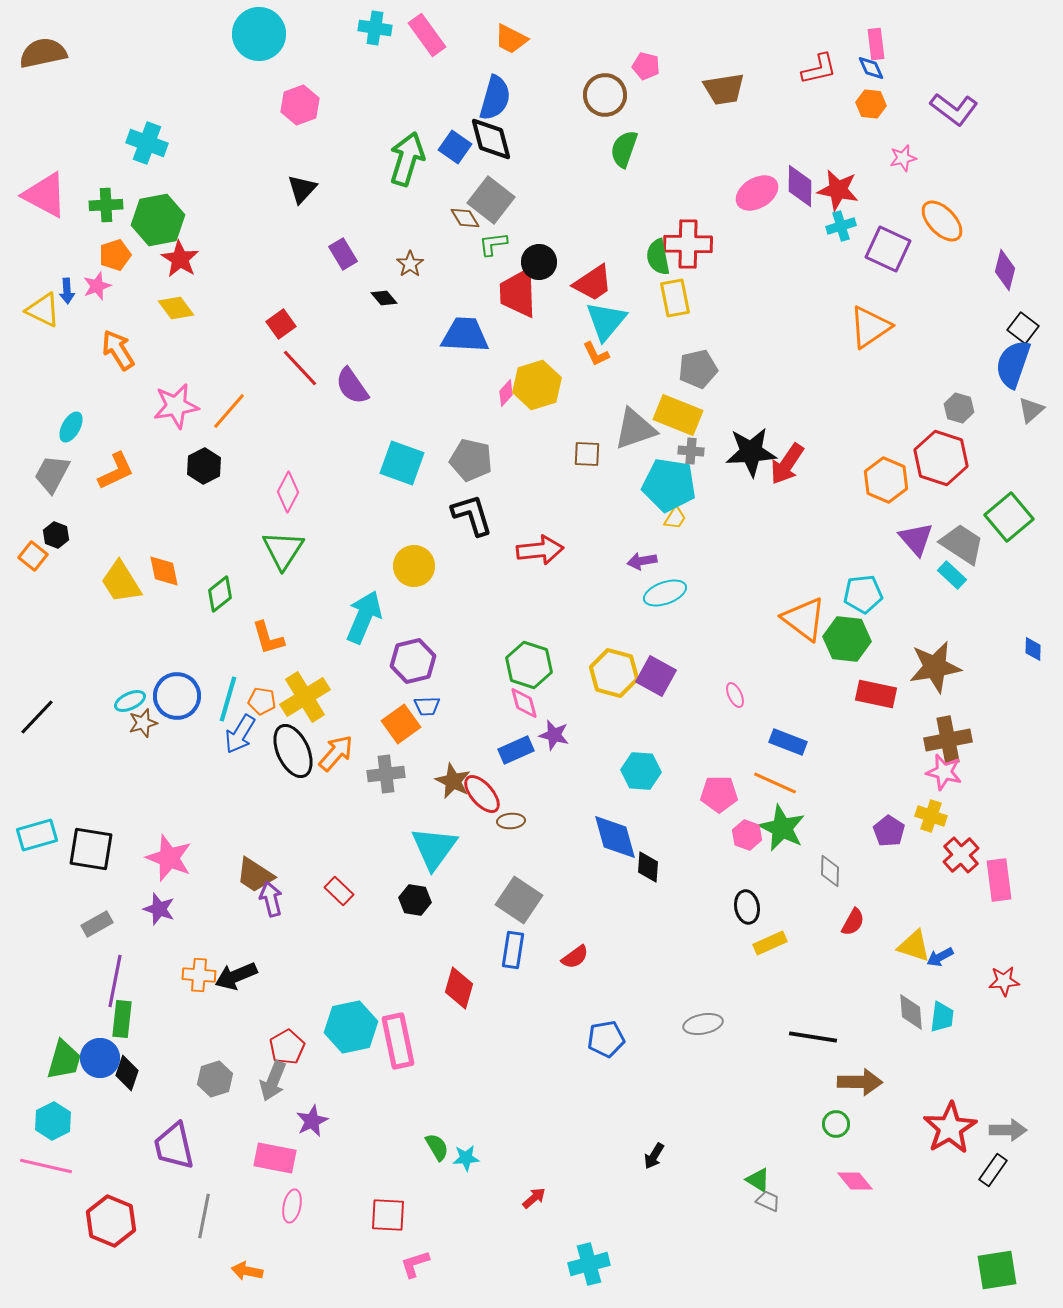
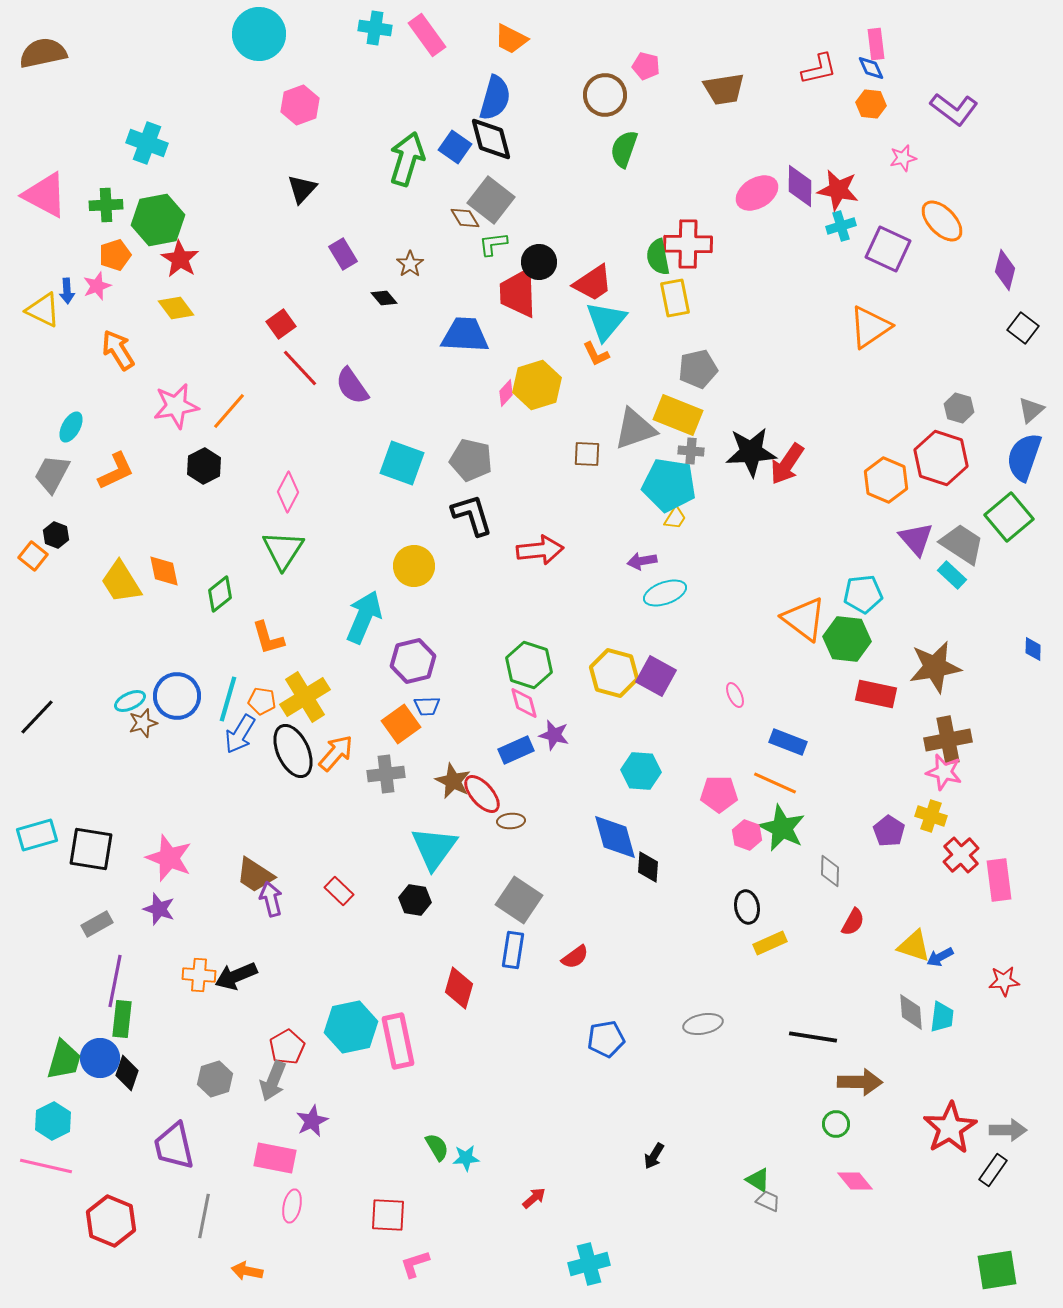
blue semicircle at (1013, 364): moved 11 px right, 93 px down
